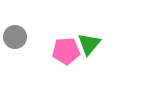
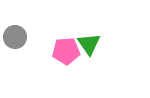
green triangle: rotated 15 degrees counterclockwise
